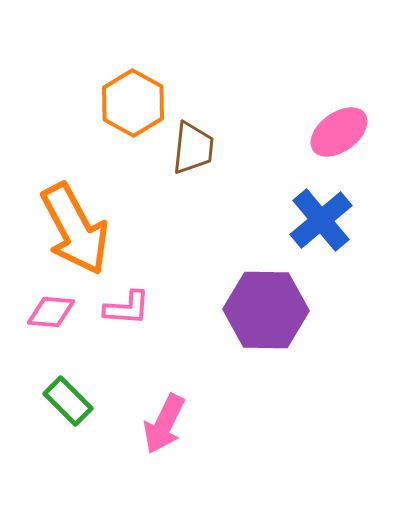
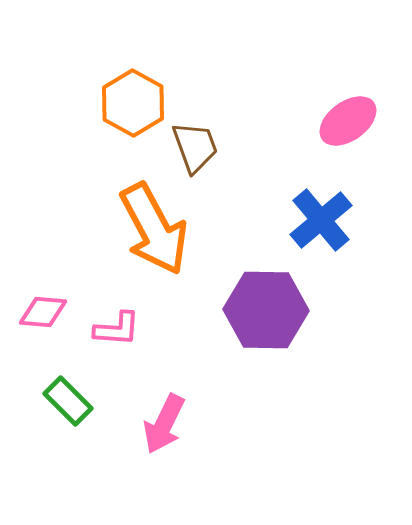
pink ellipse: moved 9 px right, 11 px up
brown trapezoid: moved 2 px right, 1 px up; rotated 26 degrees counterclockwise
orange arrow: moved 79 px right
pink L-shape: moved 10 px left, 21 px down
pink diamond: moved 8 px left
